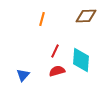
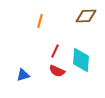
orange line: moved 2 px left, 2 px down
red semicircle: rotated 140 degrees counterclockwise
blue triangle: rotated 32 degrees clockwise
